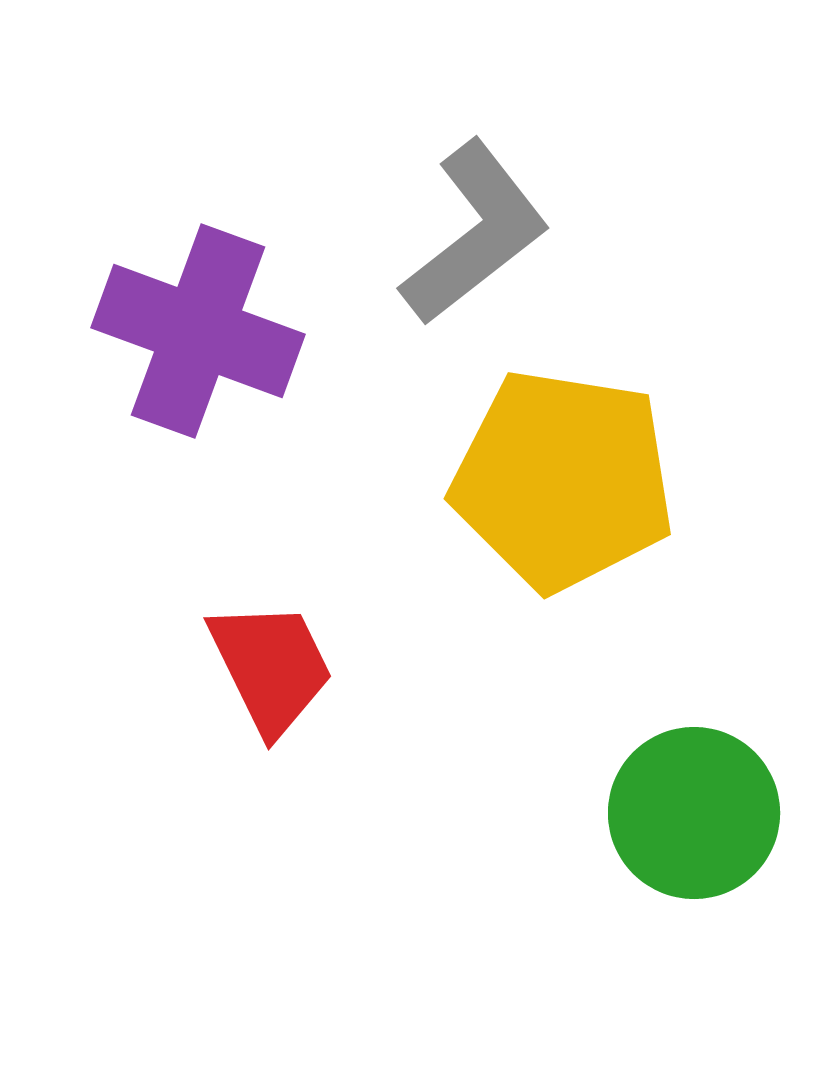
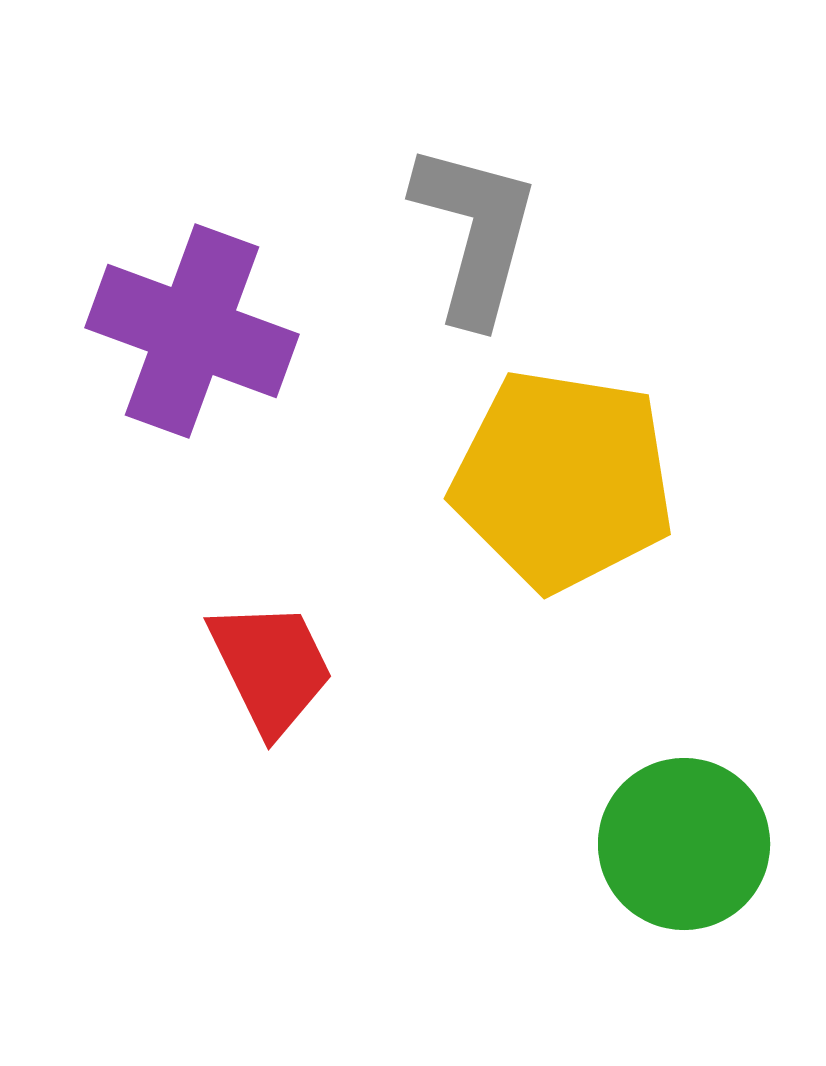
gray L-shape: rotated 37 degrees counterclockwise
purple cross: moved 6 px left
green circle: moved 10 px left, 31 px down
